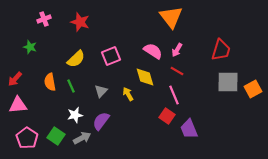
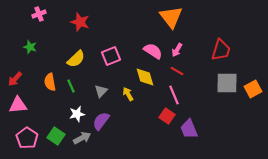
pink cross: moved 5 px left, 5 px up
gray square: moved 1 px left, 1 px down
white star: moved 2 px right, 1 px up
